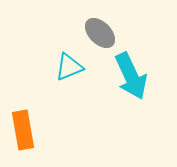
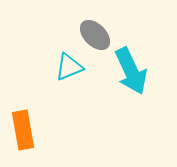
gray ellipse: moved 5 px left, 2 px down
cyan arrow: moved 5 px up
